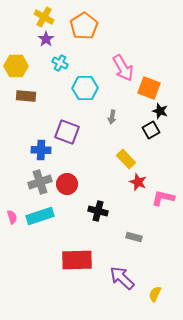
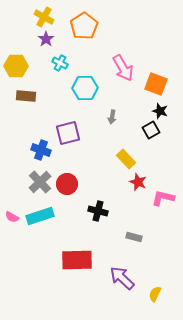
orange square: moved 7 px right, 4 px up
purple square: moved 1 px right, 1 px down; rotated 35 degrees counterclockwise
blue cross: rotated 18 degrees clockwise
gray cross: rotated 25 degrees counterclockwise
pink semicircle: rotated 136 degrees clockwise
